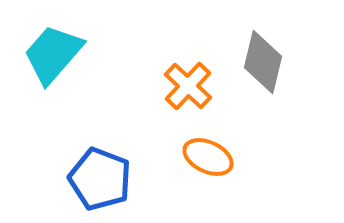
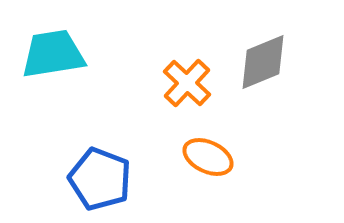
cyan trapezoid: rotated 40 degrees clockwise
gray diamond: rotated 54 degrees clockwise
orange cross: moved 1 px left, 3 px up
